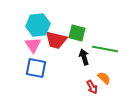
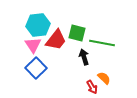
red trapezoid: rotated 65 degrees counterclockwise
green line: moved 3 px left, 6 px up
blue square: rotated 35 degrees clockwise
